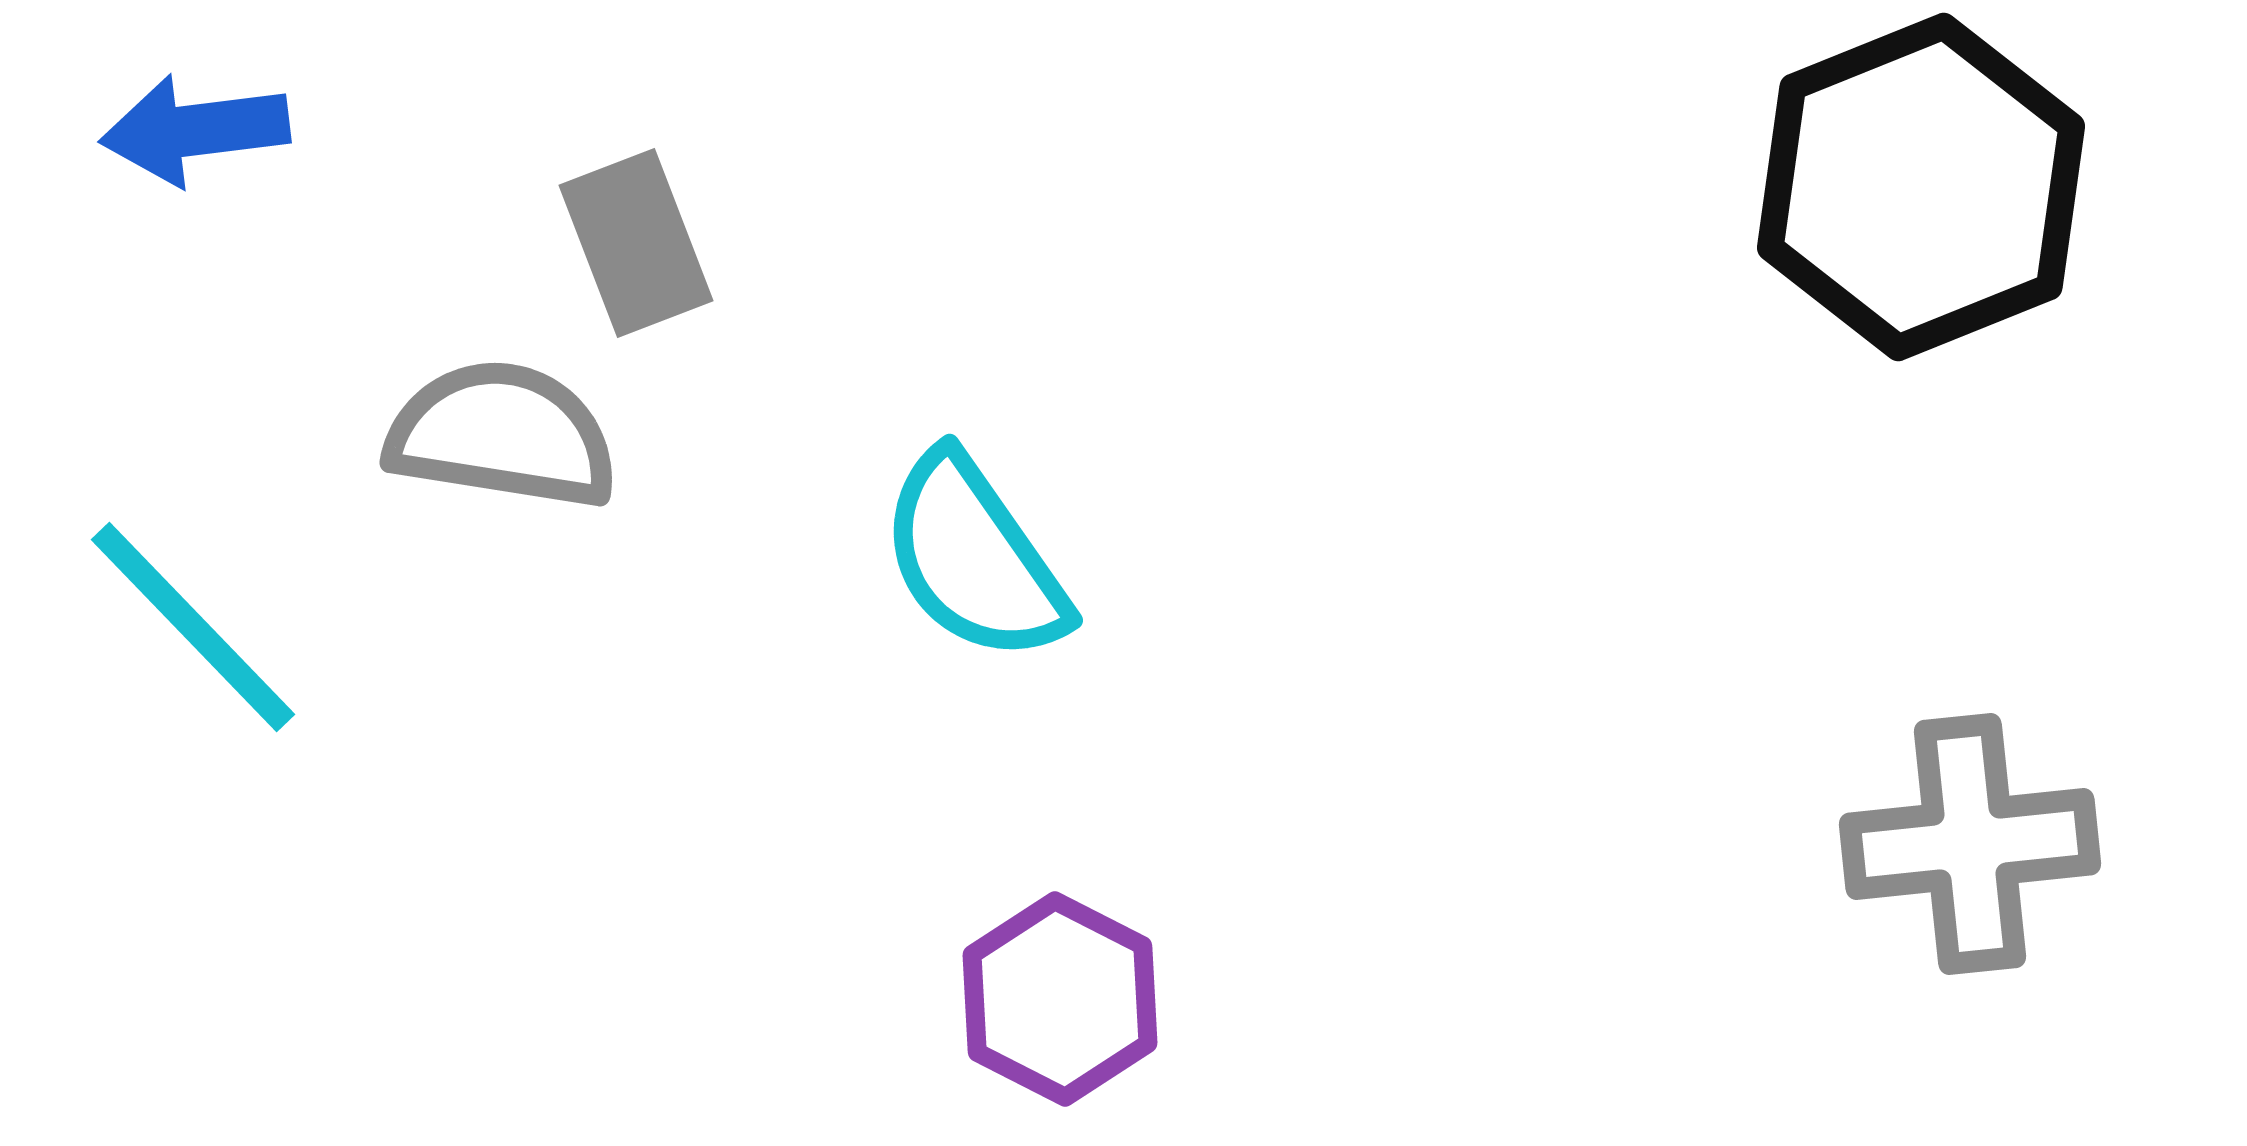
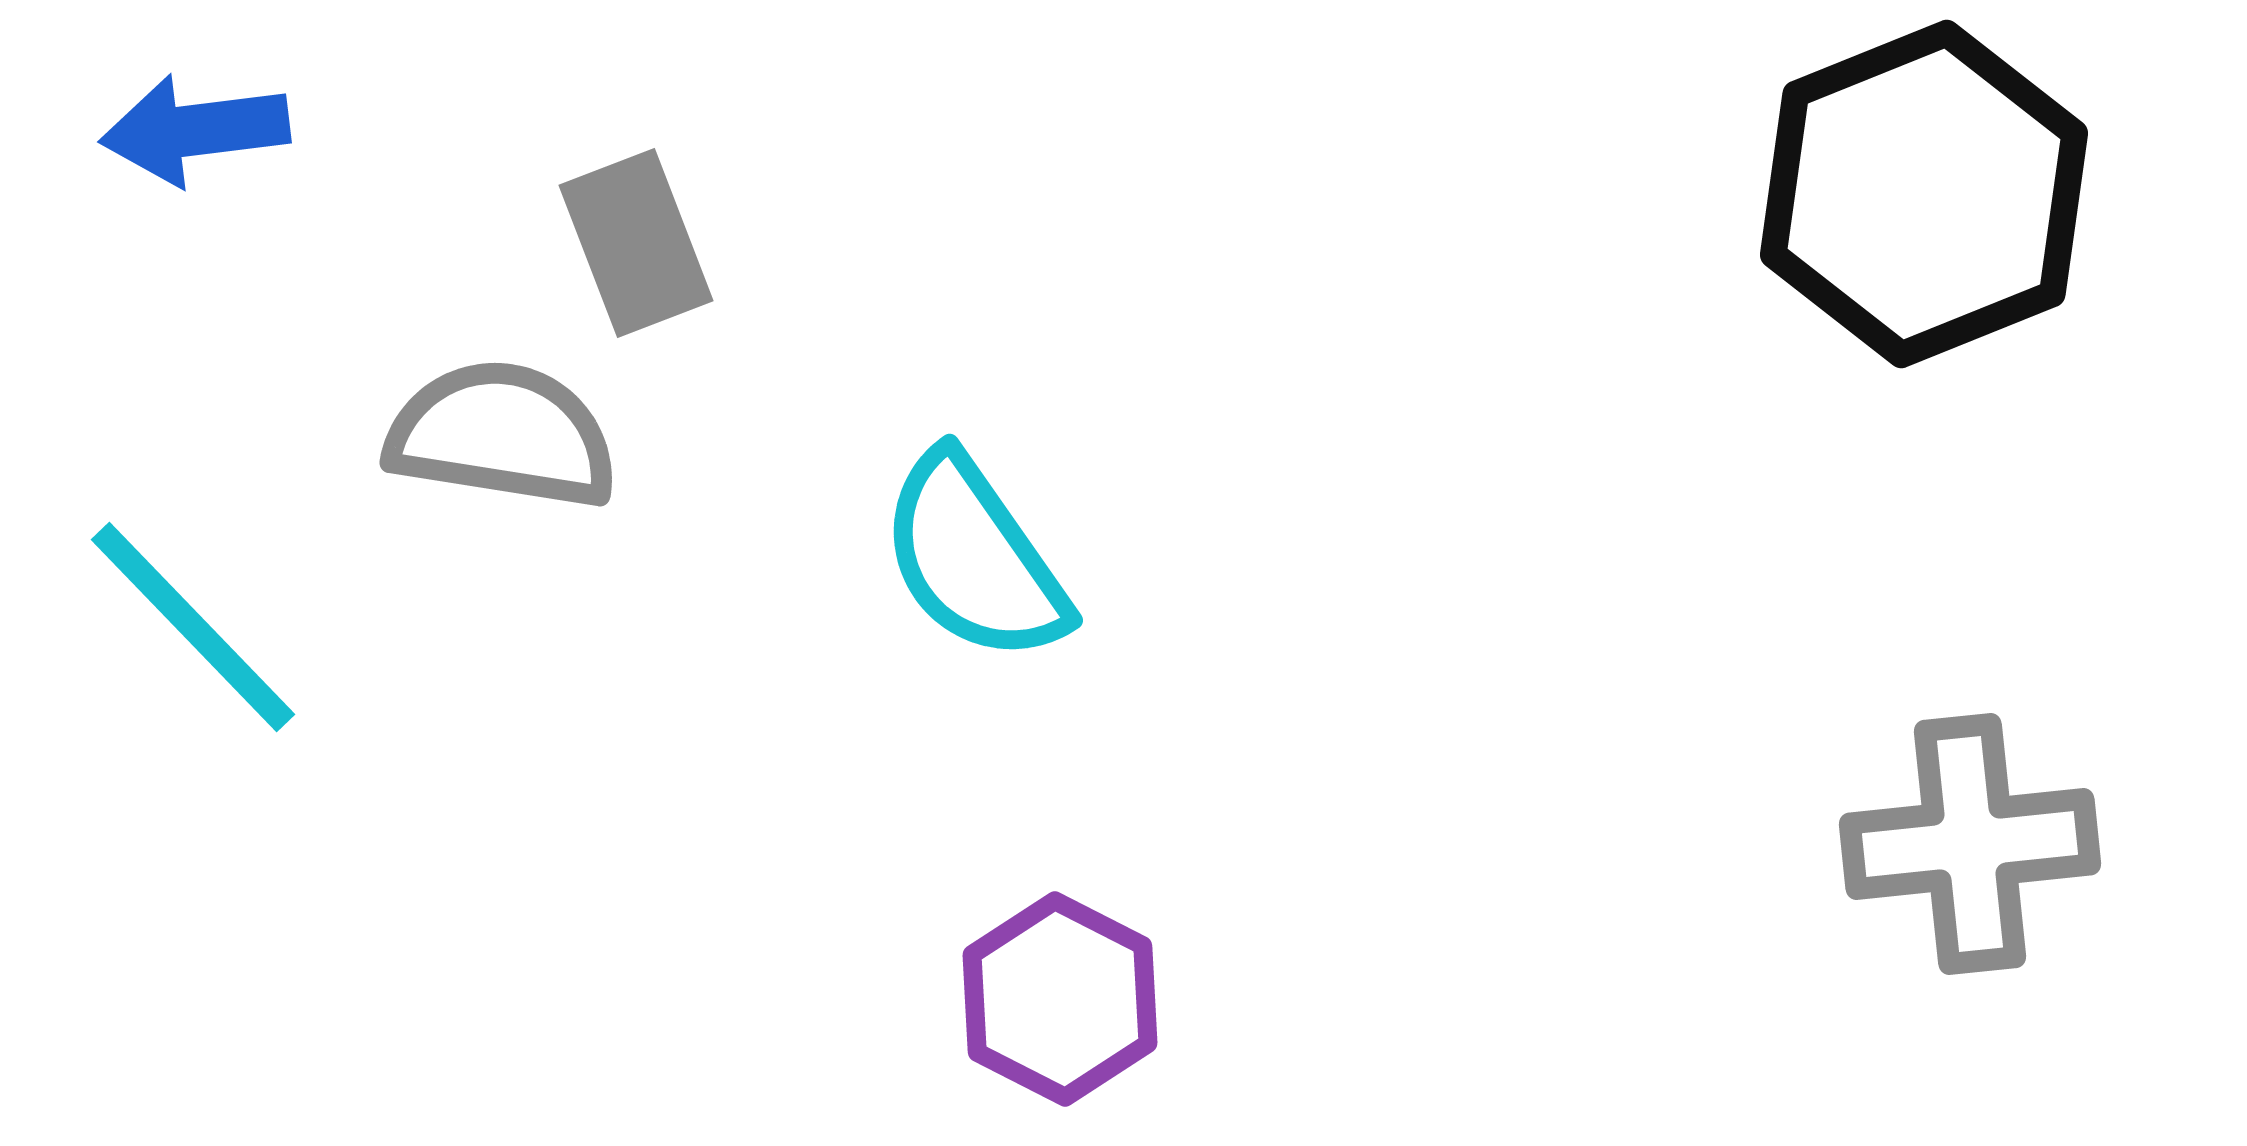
black hexagon: moved 3 px right, 7 px down
